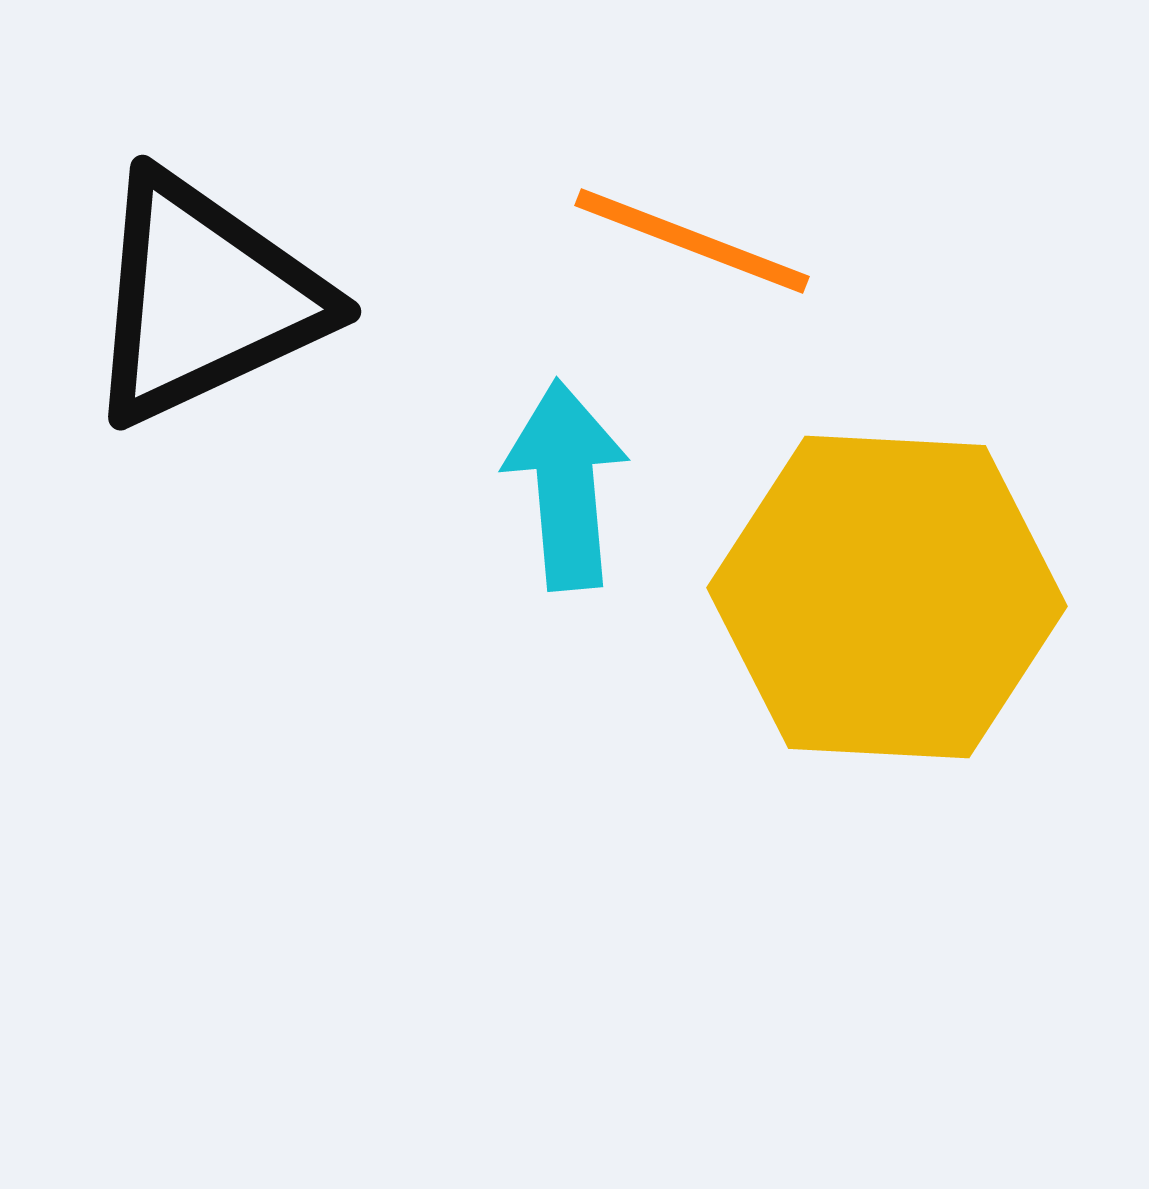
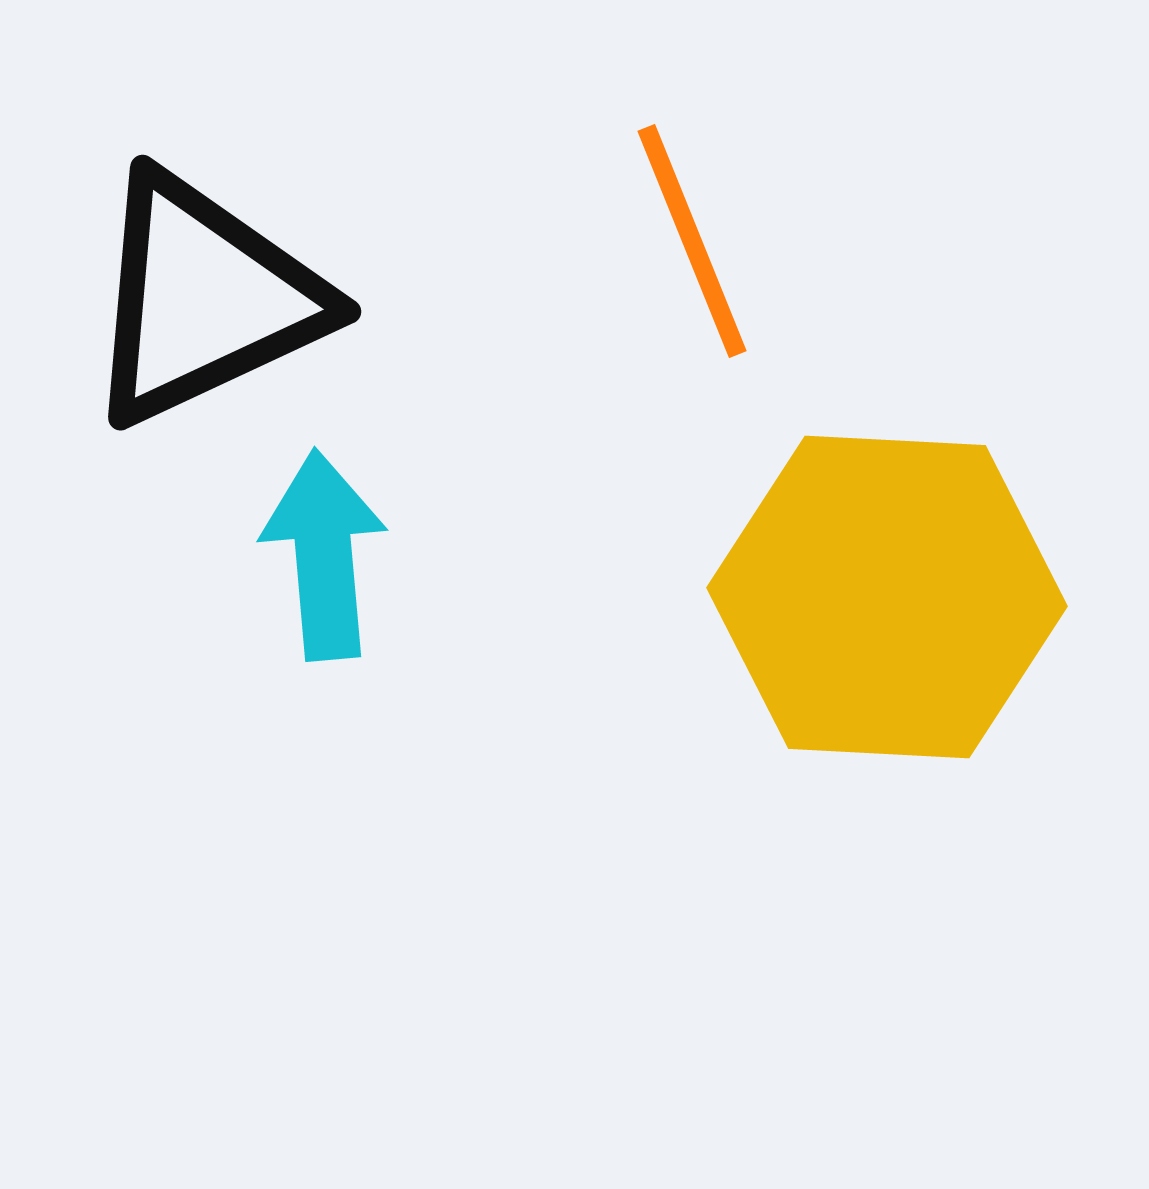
orange line: rotated 47 degrees clockwise
cyan arrow: moved 242 px left, 70 px down
